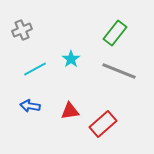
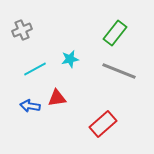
cyan star: moved 1 px left; rotated 24 degrees clockwise
red triangle: moved 13 px left, 13 px up
